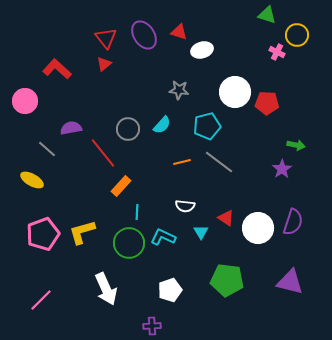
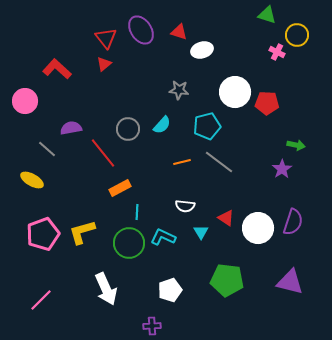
purple ellipse at (144, 35): moved 3 px left, 5 px up
orange rectangle at (121, 186): moved 1 px left, 2 px down; rotated 20 degrees clockwise
